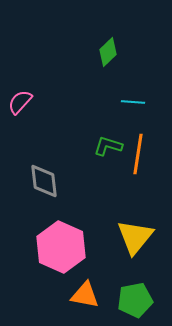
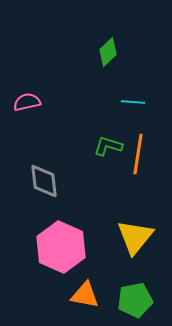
pink semicircle: moved 7 px right; rotated 36 degrees clockwise
